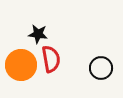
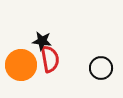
black star: moved 4 px right, 7 px down
red semicircle: moved 1 px left
